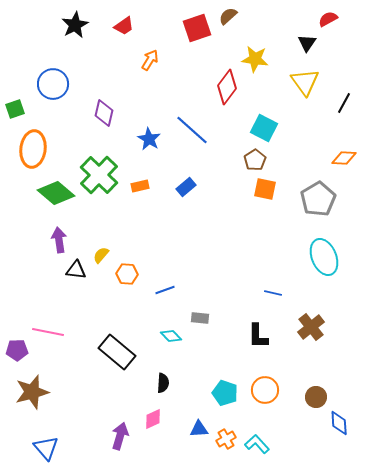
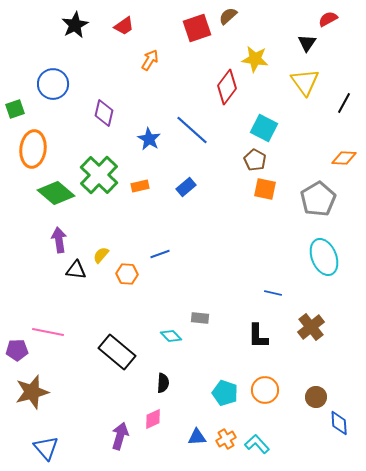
brown pentagon at (255, 160): rotated 10 degrees counterclockwise
blue line at (165, 290): moved 5 px left, 36 px up
blue triangle at (199, 429): moved 2 px left, 8 px down
